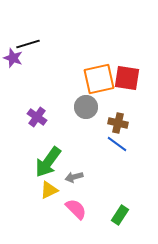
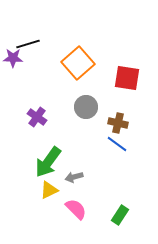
purple star: rotated 18 degrees counterclockwise
orange square: moved 21 px left, 16 px up; rotated 28 degrees counterclockwise
